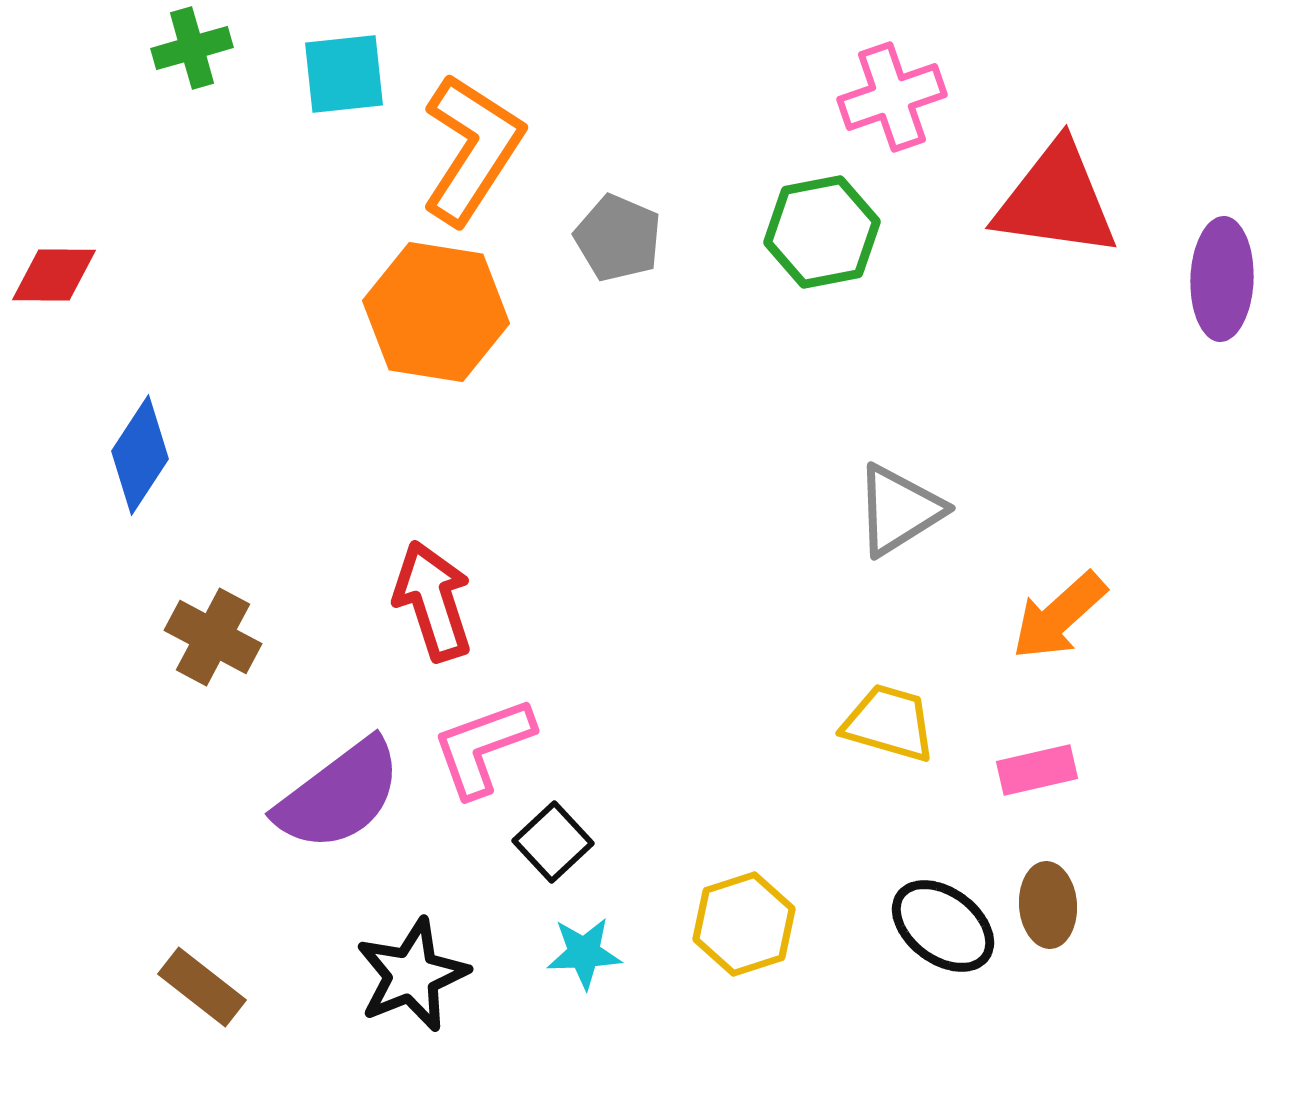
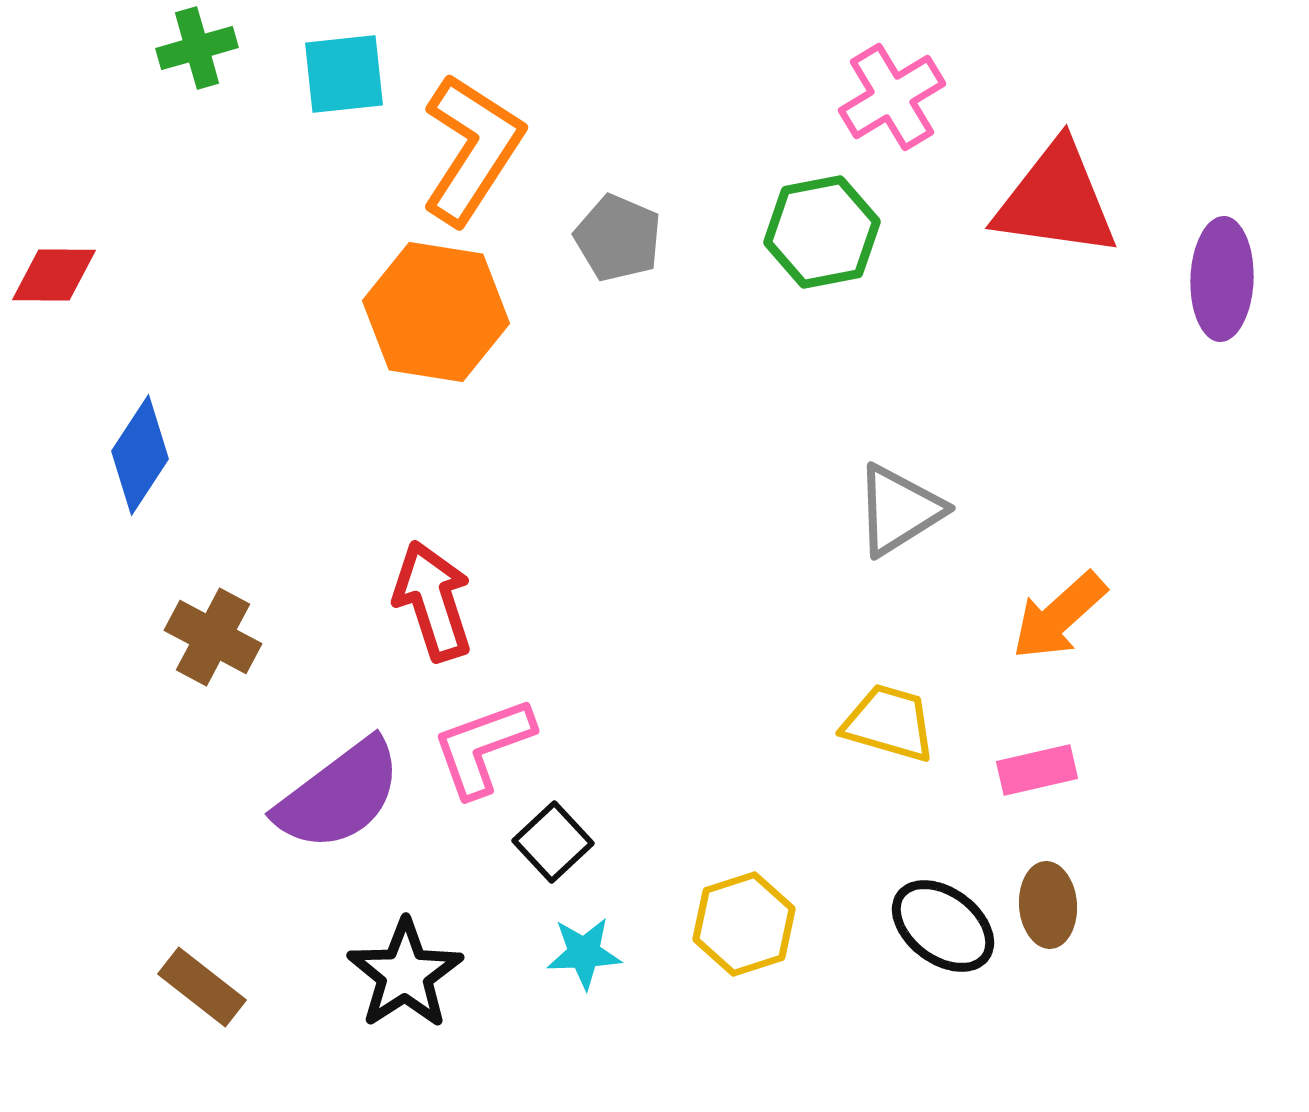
green cross: moved 5 px right
pink cross: rotated 12 degrees counterclockwise
black star: moved 7 px left, 1 px up; rotated 11 degrees counterclockwise
